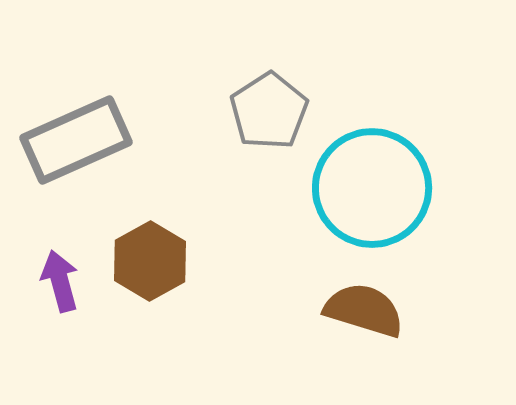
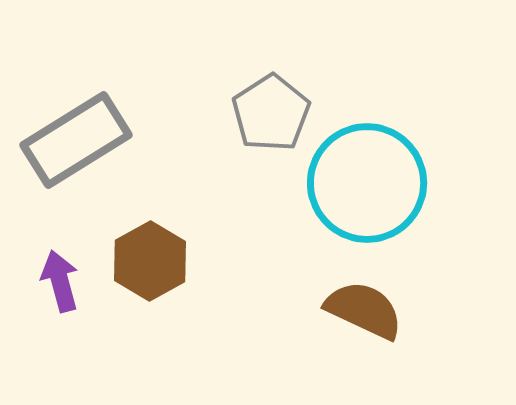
gray pentagon: moved 2 px right, 2 px down
gray rectangle: rotated 8 degrees counterclockwise
cyan circle: moved 5 px left, 5 px up
brown semicircle: rotated 8 degrees clockwise
